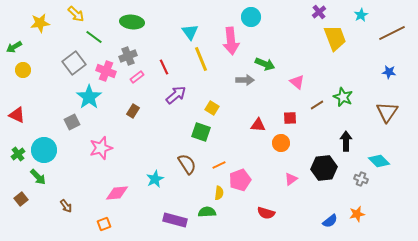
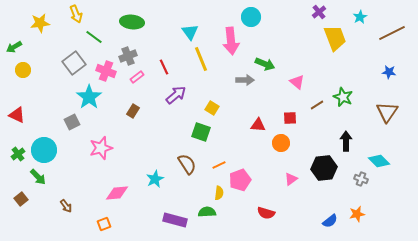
yellow arrow at (76, 14): rotated 24 degrees clockwise
cyan star at (361, 15): moved 1 px left, 2 px down
